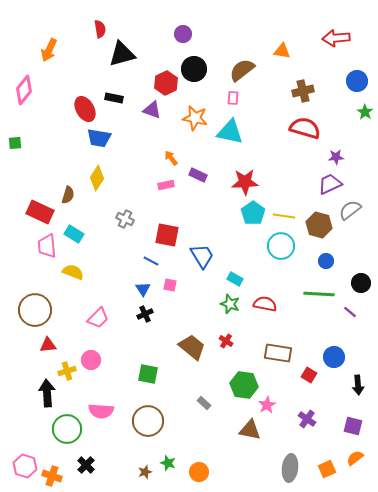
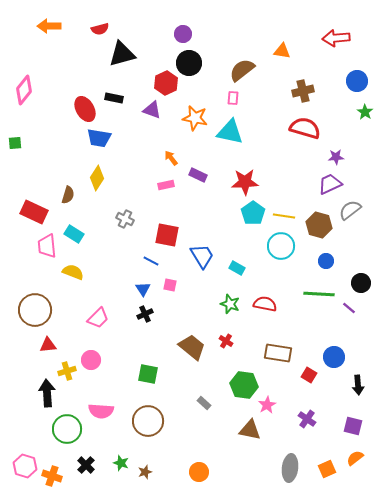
red semicircle at (100, 29): rotated 84 degrees clockwise
orange arrow at (49, 50): moved 24 px up; rotated 65 degrees clockwise
black circle at (194, 69): moved 5 px left, 6 px up
red rectangle at (40, 212): moved 6 px left
cyan rectangle at (235, 279): moved 2 px right, 11 px up
purple line at (350, 312): moved 1 px left, 4 px up
green star at (168, 463): moved 47 px left
